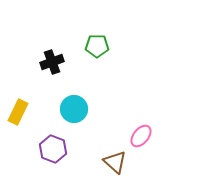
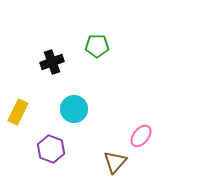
purple hexagon: moved 2 px left
brown triangle: rotated 30 degrees clockwise
